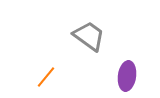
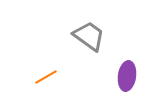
orange line: rotated 20 degrees clockwise
